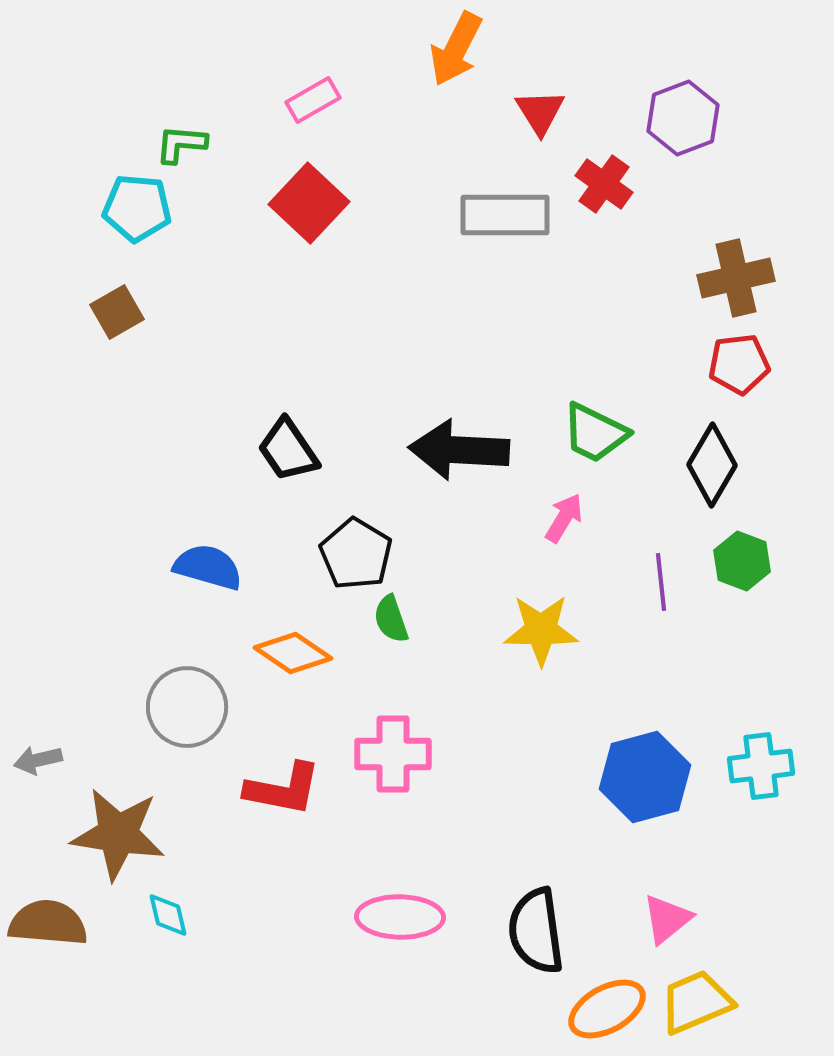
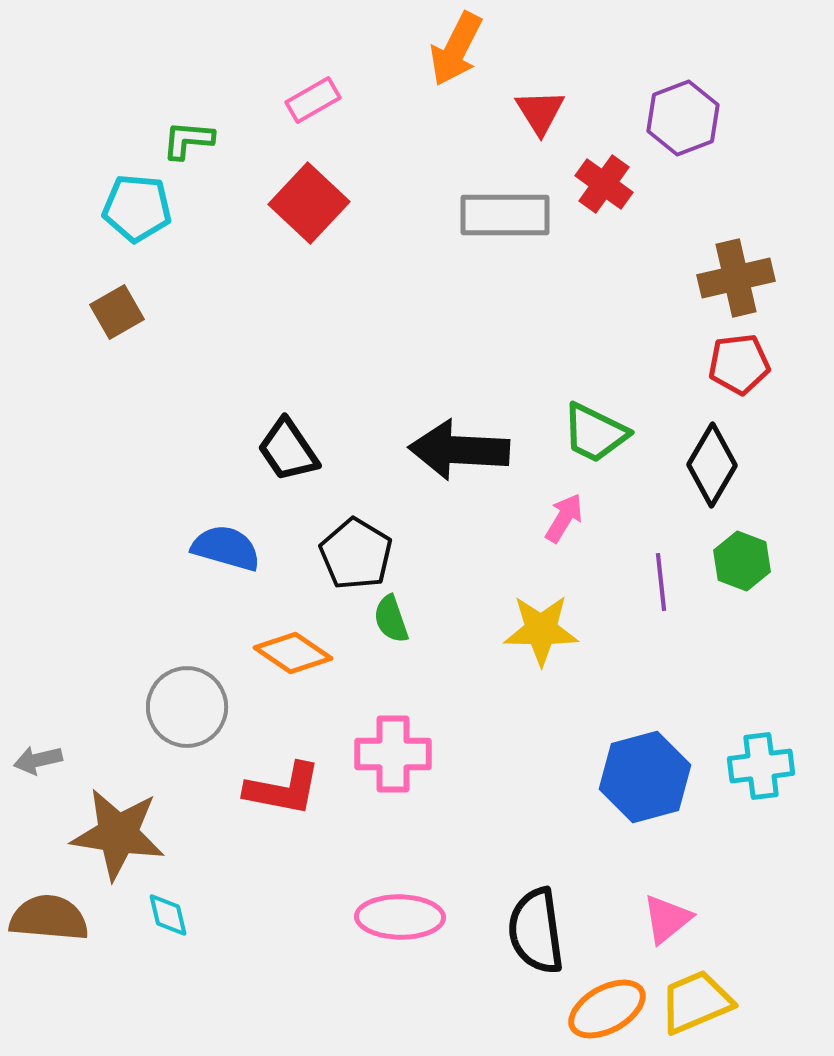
green L-shape: moved 7 px right, 4 px up
blue semicircle: moved 18 px right, 19 px up
brown semicircle: moved 1 px right, 5 px up
